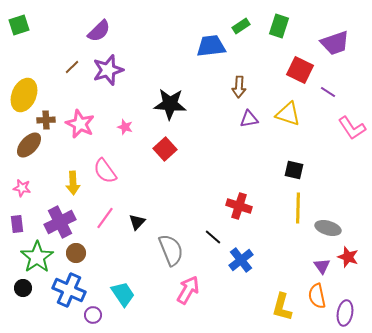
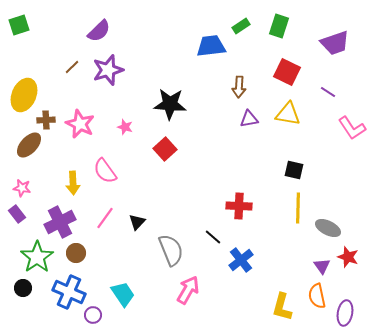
red square at (300, 70): moved 13 px left, 2 px down
yellow triangle at (288, 114): rotated 8 degrees counterclockwise
red cross at (239, 206): rotated 15 degrees counterclockwise
purple rectangle at (17, 224): moved 10 px up; rotated 30 degrees counterclockwise
gray ellipse at (328, 228): rotated 10 degrees clockwise
blue cross at (69, 290): moved 2 px down
